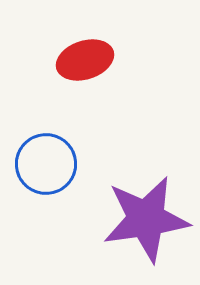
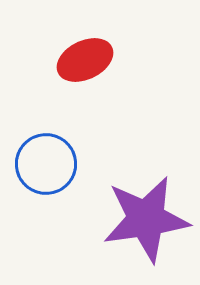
red ellipse: rotated 8 degrees counterclockwise
